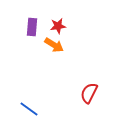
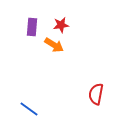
red star: moved 3 px right, 1 px up
red semicircle: moved 7 px right, 1 px down; rotated 15 degrees counterclockwise
